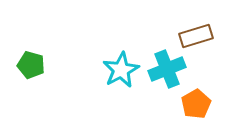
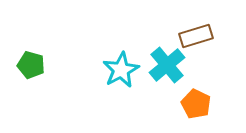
cyan cross: moved 4 px up; rotated 18 degrees counterclockwise
orange pentagon: rotated 16 degrees counterclockwise
